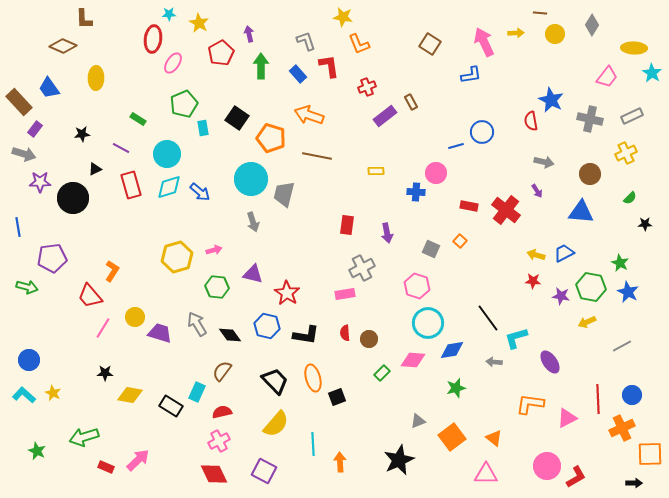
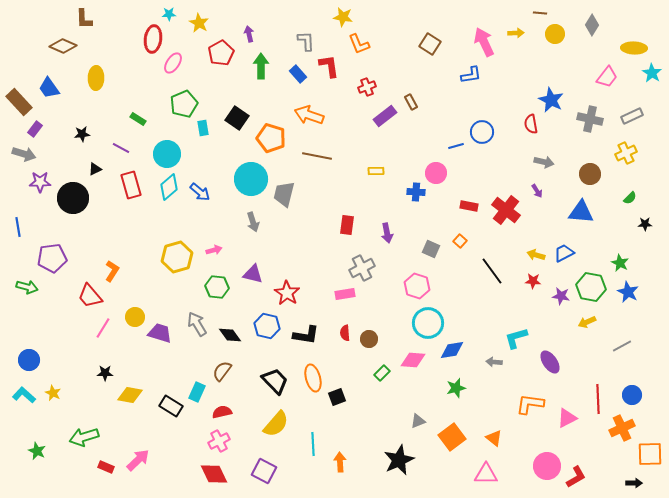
gray L-shape at (306, 41): rotated 15 degrees clockwise
red semicircle at (531, 121): moved 3 px down
cyan diamond at (169, 187): rotated 24 degrees counterclockwise
black line at (488, 318): moved 4 px right, 47 px up
